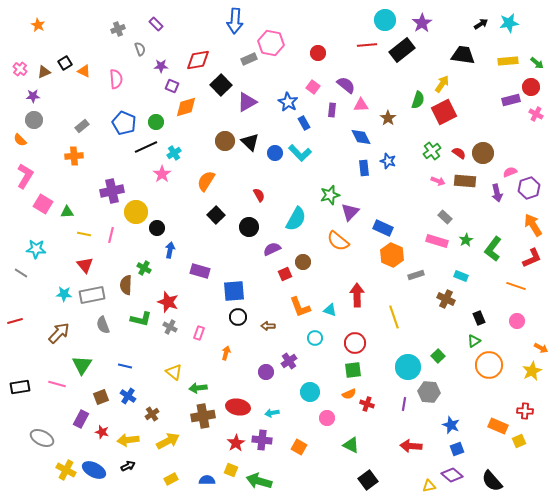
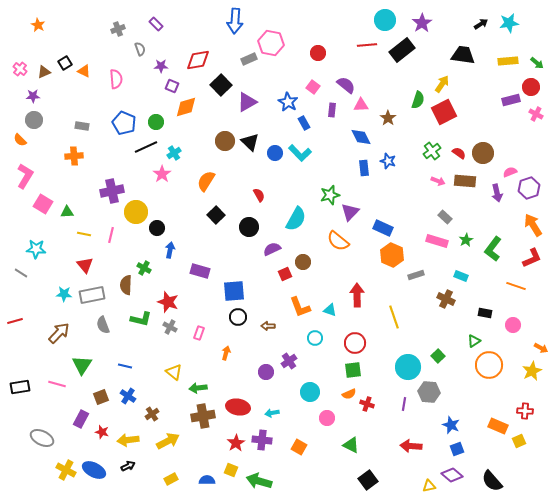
gray rectangle at (82, 126): rotated 48 degrees clockwise
black rectangle at (479, 318): moved 6 px right, 5 px up; rotated 56 degrees counterclockwise
pink circle at (517, 321): moved 4 px left, 4 px down
